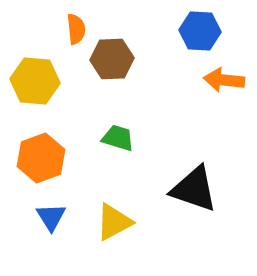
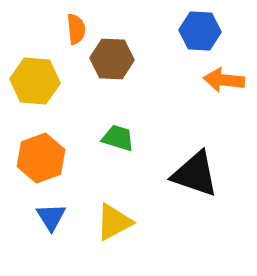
brown hexagon: rotated 6 degrees clockwise
black triangle: moved 1 px right, 15 px up
